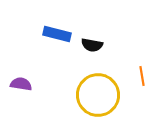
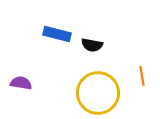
purple semicircle: moved 1 px up
yellow circle: moved 2 px up
